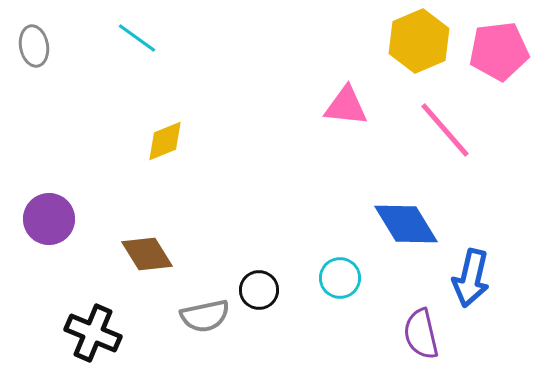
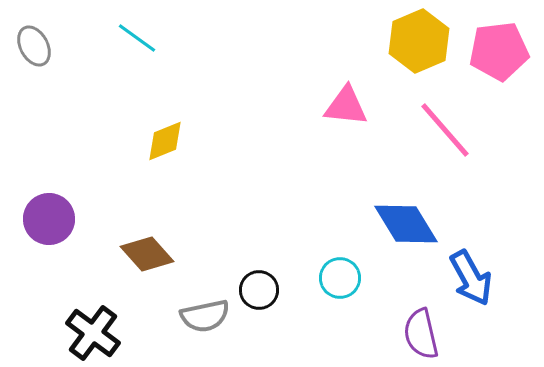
gray ellipse: rotated 18 degrees counterclockwise
brown diamond: rotated 10 degrees counterclockwise
blue arrow: rotated 42 degrees counterclockwise
black cross: rotated 14 degrees clockwise
